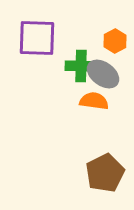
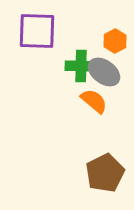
purple square: moved 7 px up
gray ellipse: moved 1 px right, 2 px up
orange semicircle: rotated 32 degrees clockwise
